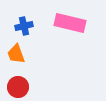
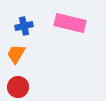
orange trapezoid: rotated 50 degrees clockwise
